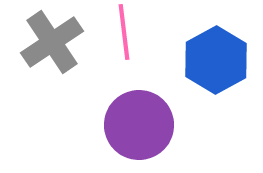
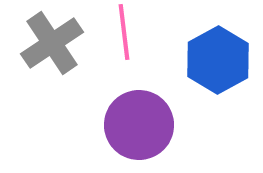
gray cross: moved 1 px down
blue hexagon: moved 2 px right
